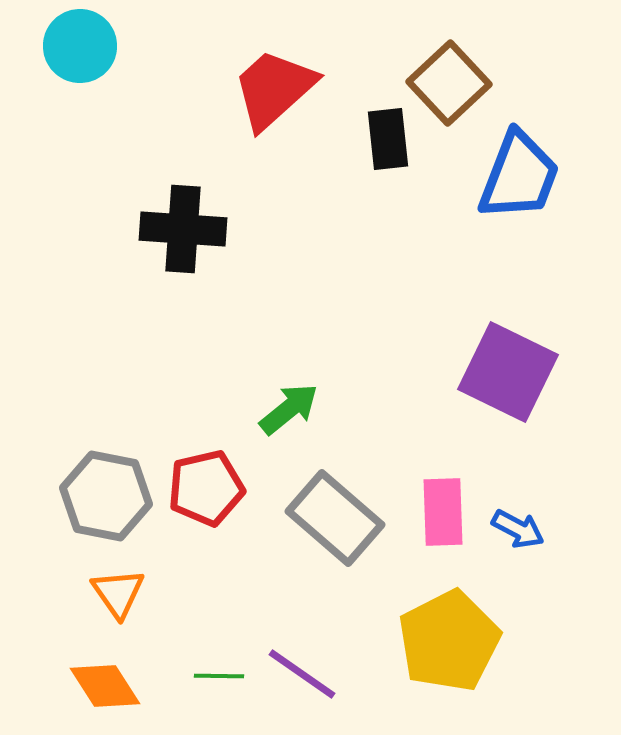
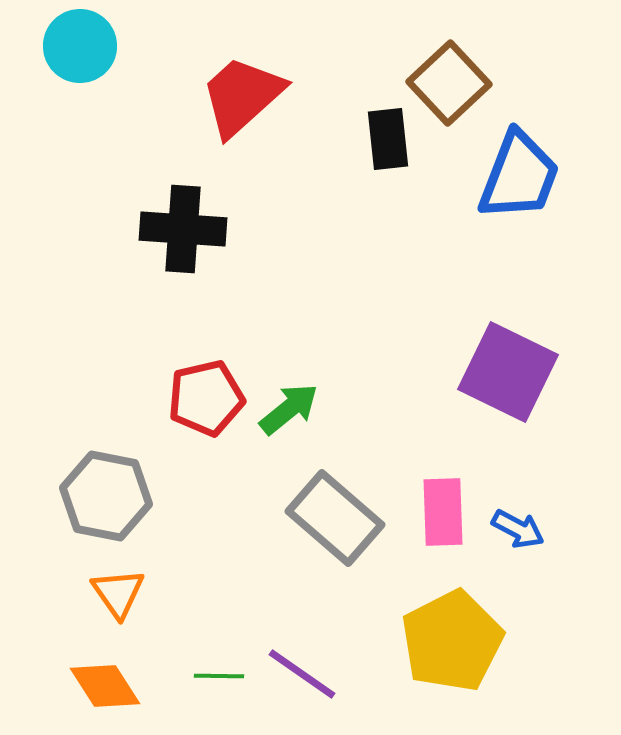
red trapezoid: moved 32 px left, 7 px down
red pentagon: moved 90 px up
yellow pentagon: moved 3 px right
